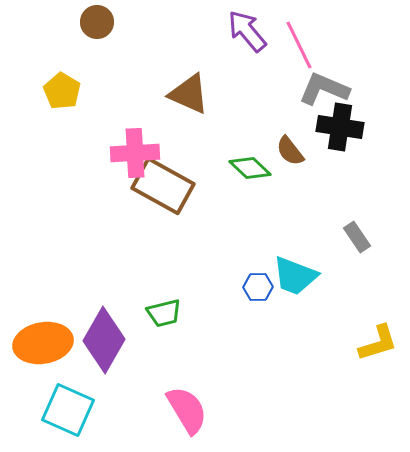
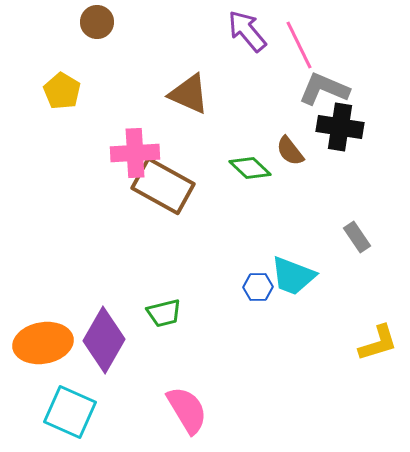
cyan trapezoid: moved 2 px left
cyan square: moved 2 px right, 2 px down
